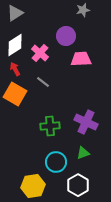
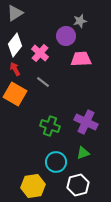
gray star: moved 3 px left, 11 px down
white diamond: rotated 20 degrees counterclockwise
green cross: rotated 24 degrees clockwise
white hexagon: rotated 15 degrees clockwise
